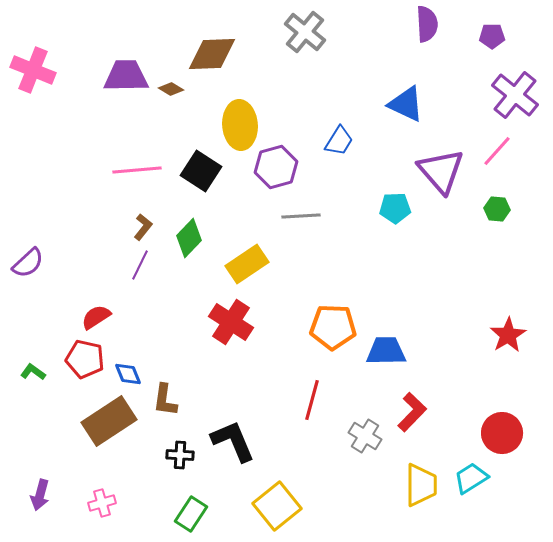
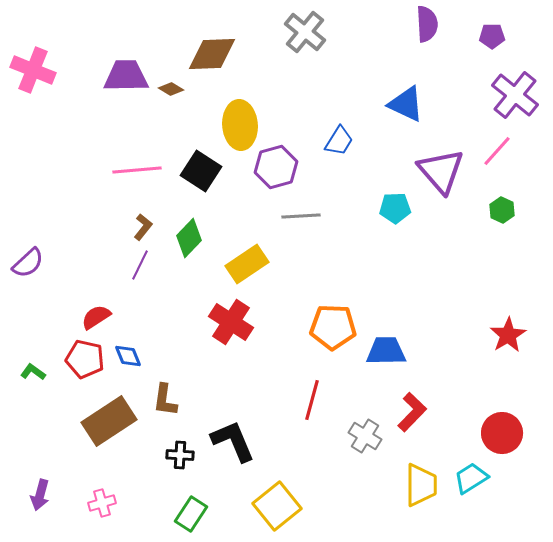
green hexagon at (497, 209): moved 5 px right, 1 px down; rotated 20 degrees clockwise
blue diamond at (128, 374): moved 18 px up
